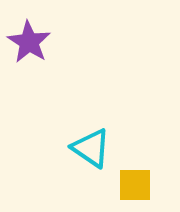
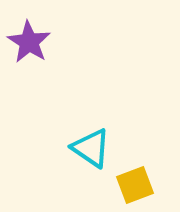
yellow square: rotated 21 degrees counterclockwise
